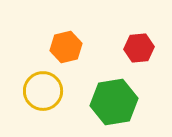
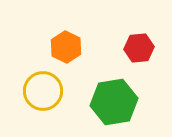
orange hexagon: rotated 20 degrees counterclockwise
